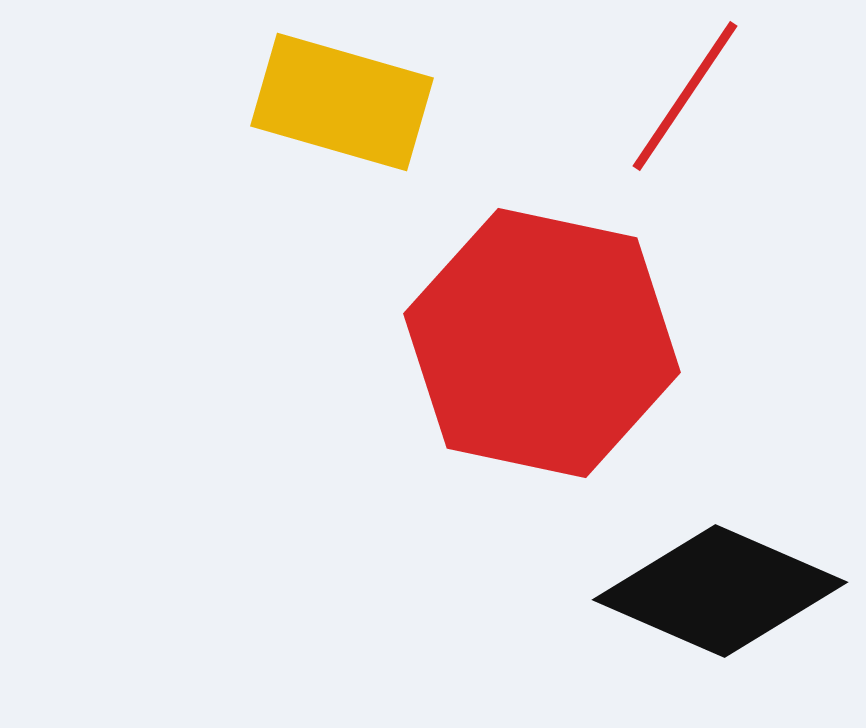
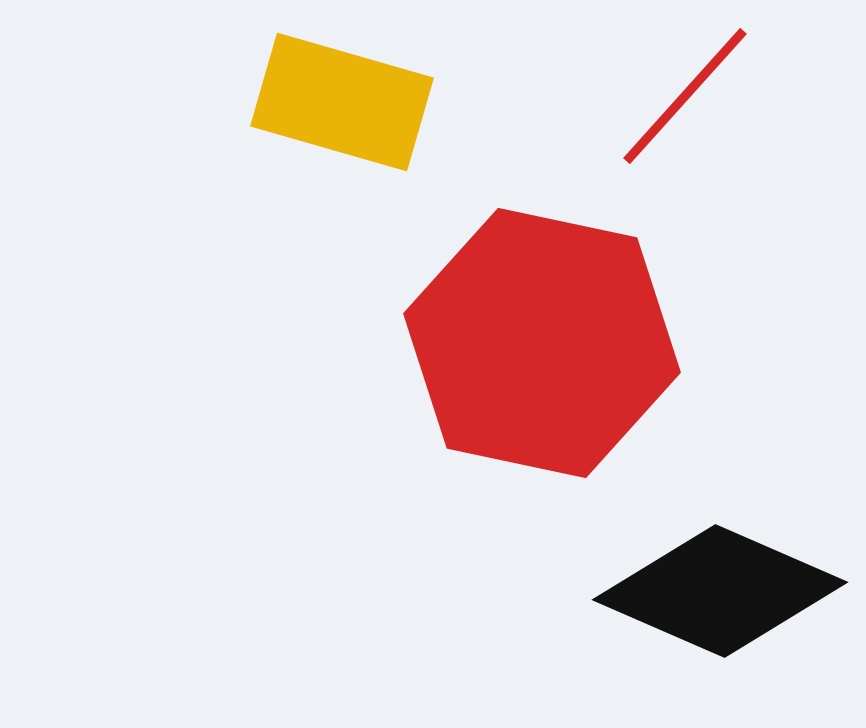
red line: rotated 8 degrees clockwise
